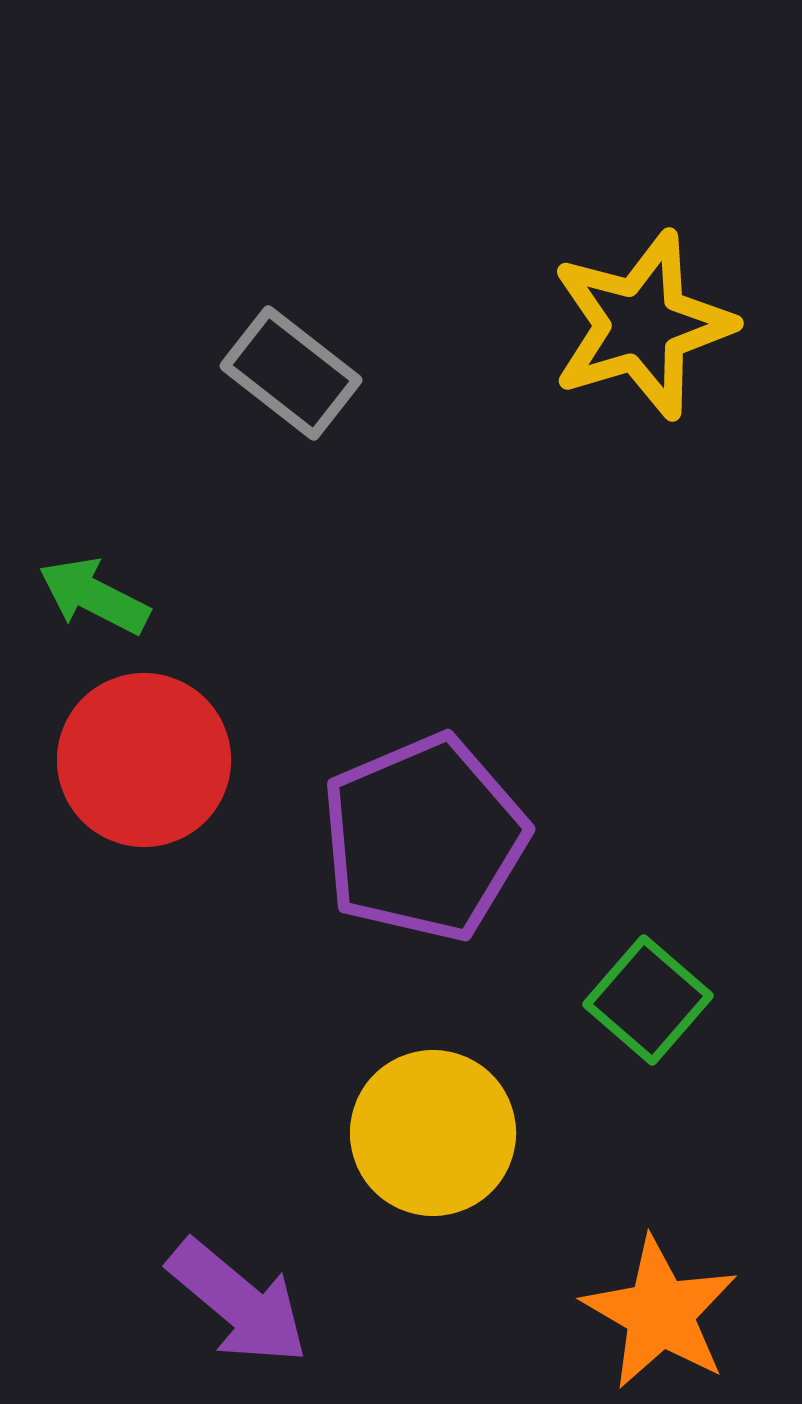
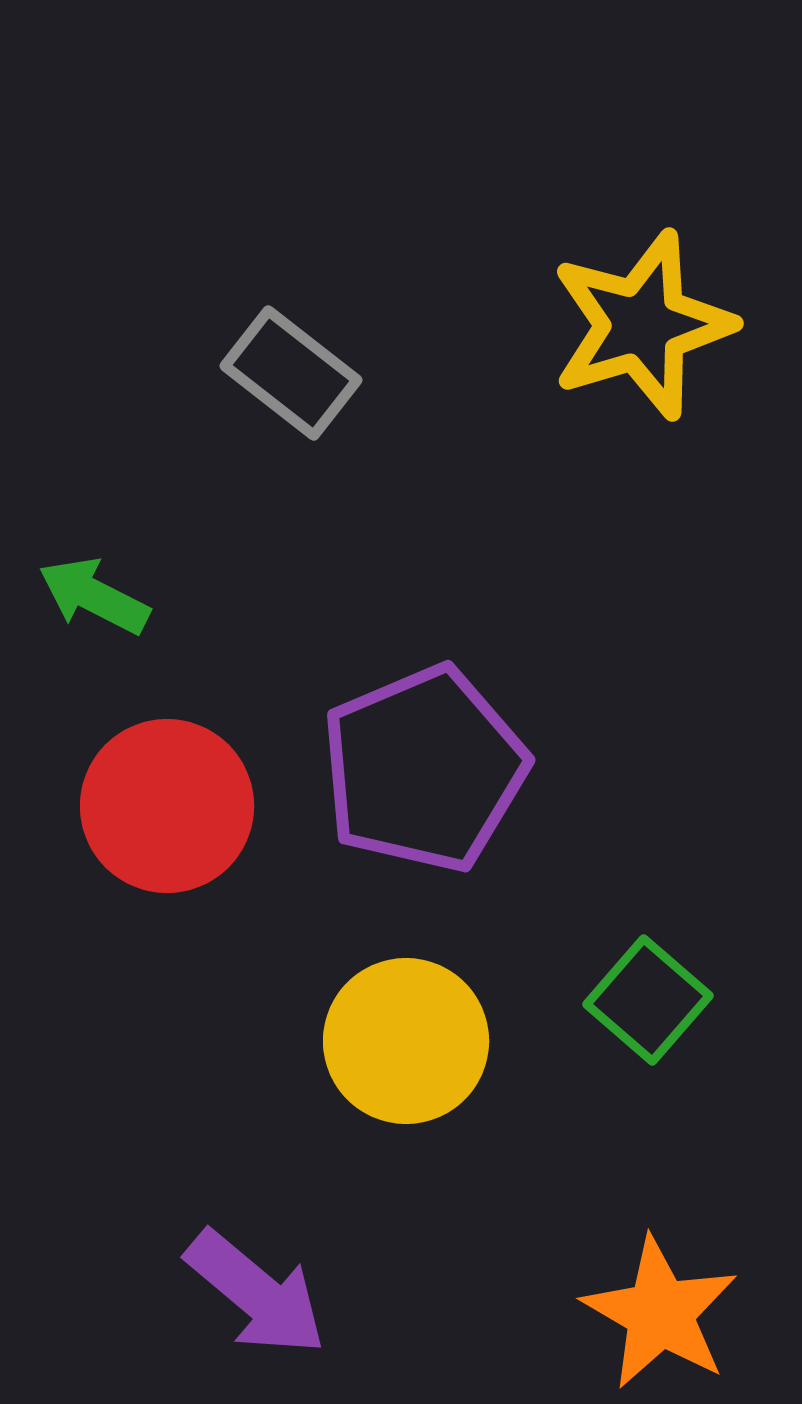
red circle: moved 23 px right, 46 px down
purple pentagon: moved 69 px up
yellow circle: moved 27 px left, 92 px up
purple arrow: moved 18 px right, 9 px up
